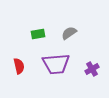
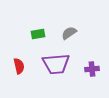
purple cross: rotated 24 degrees clockwise
